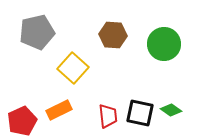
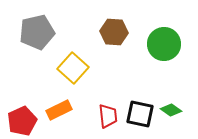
brown hexagon: moved 1 px right, 3 px up
black square: moved 1 px down
